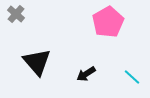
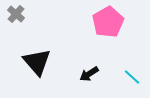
black arrow: moved 3 px right
